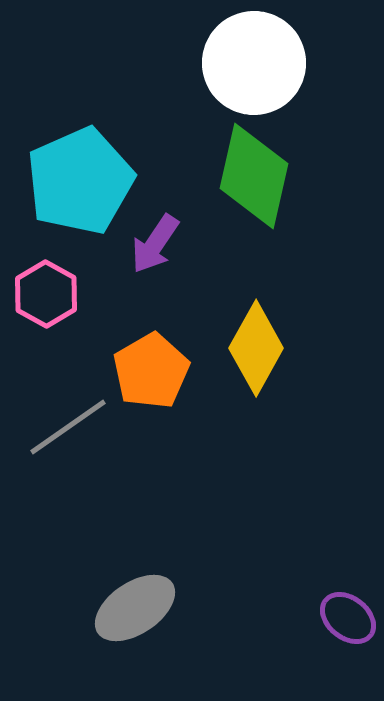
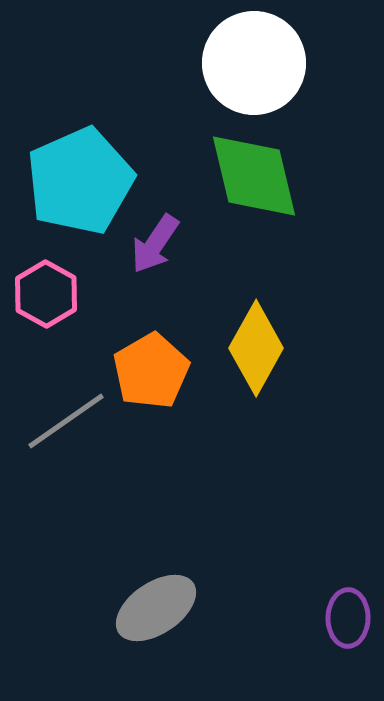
green diamond: rotated 26 degrees counterclockwise
gray line: moved 2 px left, 6 px up
gray ellipse: moved 21 px right
purple ellipse: rotated 52 degrees clockwise
